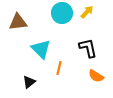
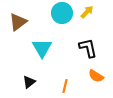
brown triangle: rotated 30 degrees counterclockwise
cyan triangle: moved 1 px right, 1 px up; rotated 15 degrees clockwise
orange line: moved 6 px right, 18 px down
